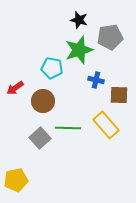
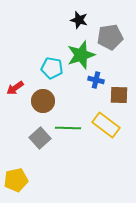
green star: moved 2 px right, 5 px down
yellow rectangle: rotated 12 degrees counterclockwise
